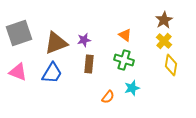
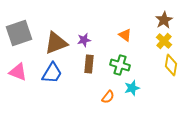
green cross: moved 4 px left, 5 px down
